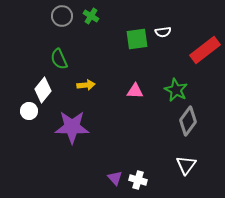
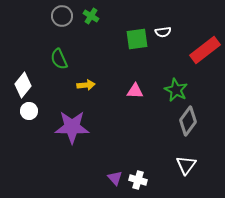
white diamond: moved 20 px left, 5 px up
